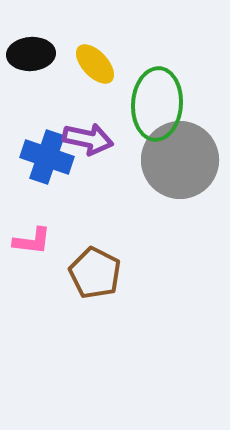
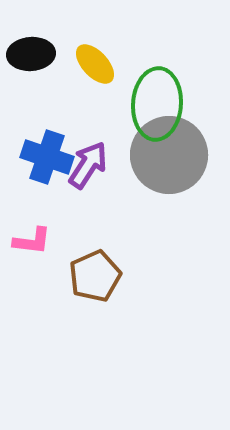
purple arrow: moved 26 px down; rotated 69 degrees counterclockwise
gray circle: moved 11 px left, 5 px up
brown pentagon: moved 3 px down; rotated 21 degrees clockwise
